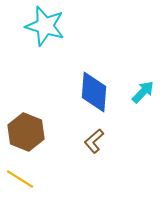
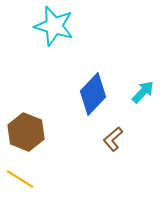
cyan star: moved 9 px right
blue diamond: moved 1 px left, 2 px down; rotated 39 degrees clockwise
brown L-shape: moved 19 px right, 2 px up
